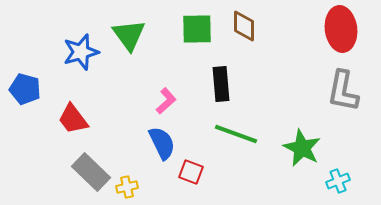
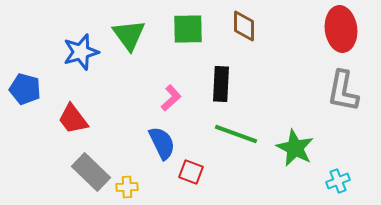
green square: moved 9 px left
black rectangle: rotated 8 degrees clockwise
pink L-shape: moved 5 px right, 3 px up
green star: moved 7 px left
yellow cross: rotated 10 degrees clockwise
